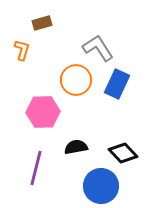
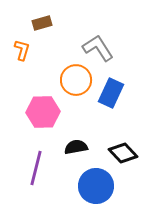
blue rectangle: moved 6 px left, 9 px down
blue circle: moved 5 px left
